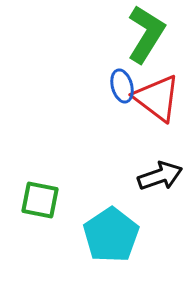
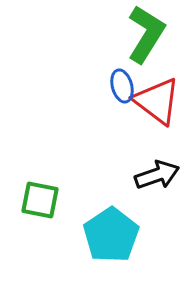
red triangle: moved 3 px down
black arrow: moved 3 px left, 1 px up
